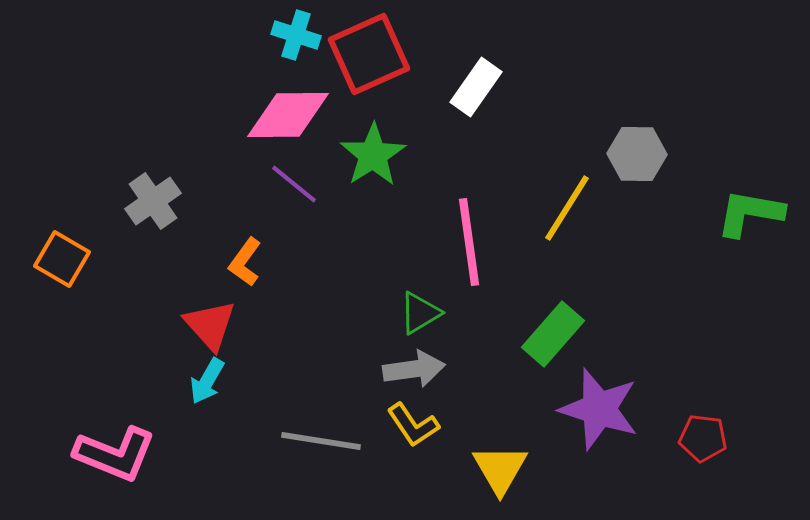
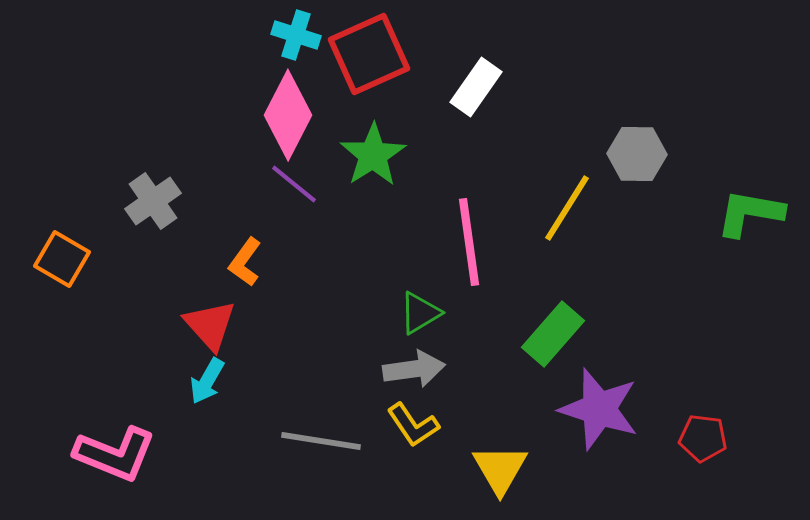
pink diamond: rotated 62 degrees counterclockwise
